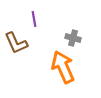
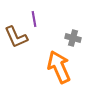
brown L-shape: moved 6 px up
orange arrow: moved 4 px left
